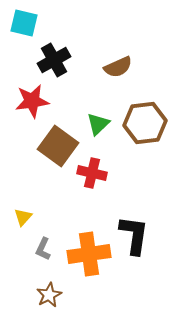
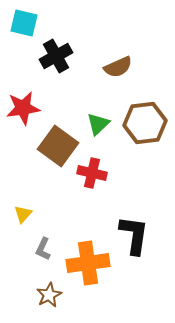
black cross: moved 2 px right, 4 px up
red star: moved 9 px left, 7 px down
yellow triangle: moved 3 px up
orange cross: moved 1 px left, 9 px down
